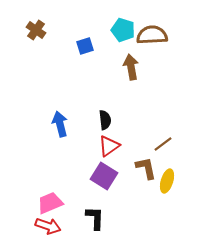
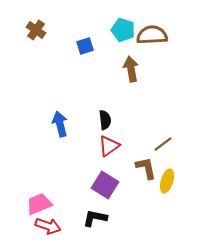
brown arrow: moved 2 px down
purple square: moved 1 px right, 9 px down
pink trapezoid: moved 11 px left, 1 px down
black L-shape: rotated 80 degrees counterclockwise
